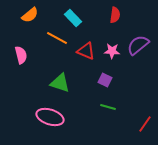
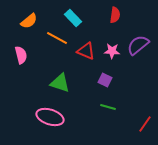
orange semicircle: moved 1 px left, 6 px down
